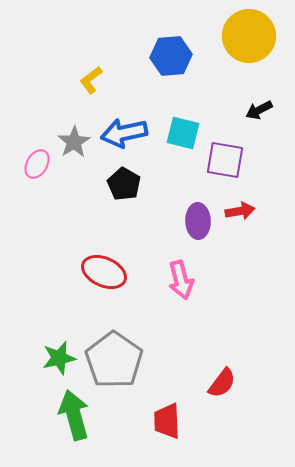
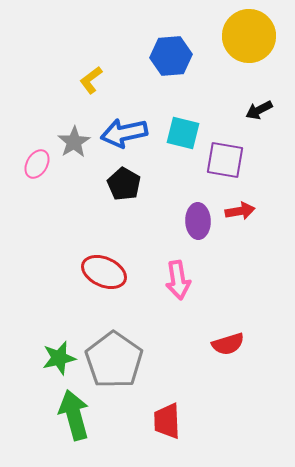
pink arrow: moved 3 px left; rotated 6 degrees clockwise
red semicircle: moved 6 px right, 39 px up; rotated 36 degrees clockwise
